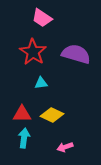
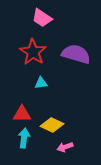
yellow diamond: moved 10 px down
